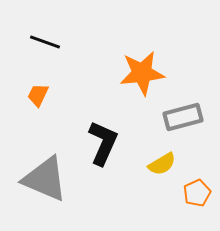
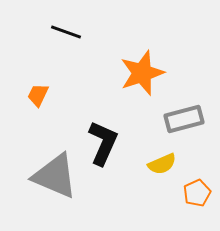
black line: moved 21 px right, 10 px up
orange star: rotated 12 degrees counterclockwise
gray rectangle: moved 1 px right, 2 px down
yellow semicircle: rotated 8 degrees clockwise
gray triangle: moved 10 px right, 3 px up
